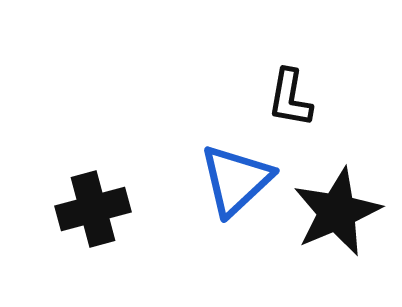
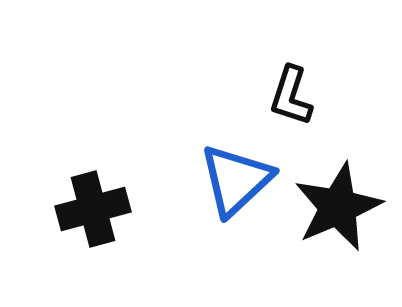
black L-shape: moved 1 px right, 2 px up; rotated 8 degrees clockwise
black star: moved 1 px right, 5 px up
